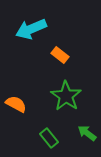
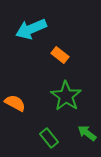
orange semicircle: moved 1 px left, 1 px up
